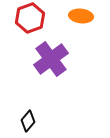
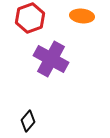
orange ellipse: moved 1 px right
purple cross: rotated 24 degrees counterclockwise
